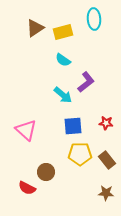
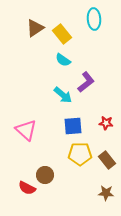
yellow rectangle: moved 1 px left, 2 px down; rotated 66 degrees clockwise
brown circle: moved 1 px left, 3 px down
